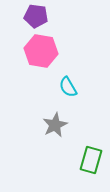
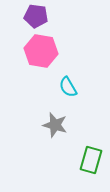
gray star: rotated 30 degrees counterclockwise
